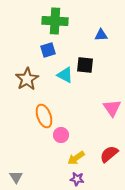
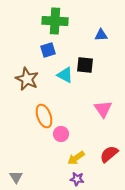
brown star: rotated 15 degrees counterclockwise
pink triangle: moved 9 px left, 1 px down
pink circle: moved 1 px up
